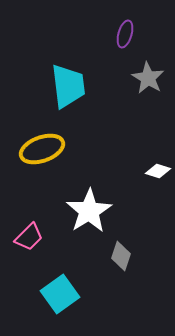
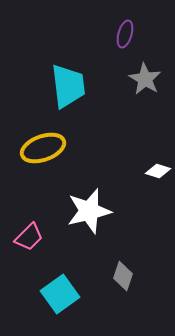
gray star: moved 3 px left, 1 px down
yellow ellipse: moved 1 px right, 1 px up
white star: rotated 18 degrees clockwise
gray diamond: moved 2 px right, 20 px down
